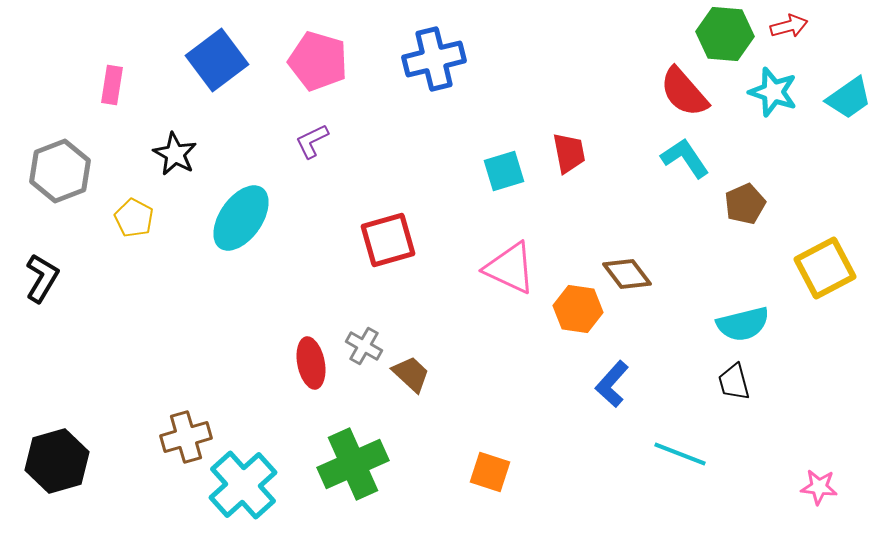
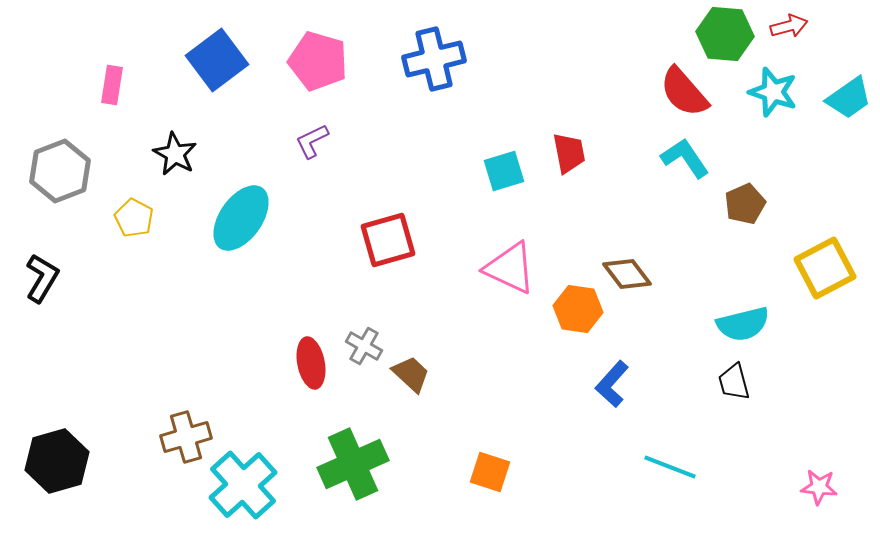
cyan line: moved 10 px left, 13 px down
